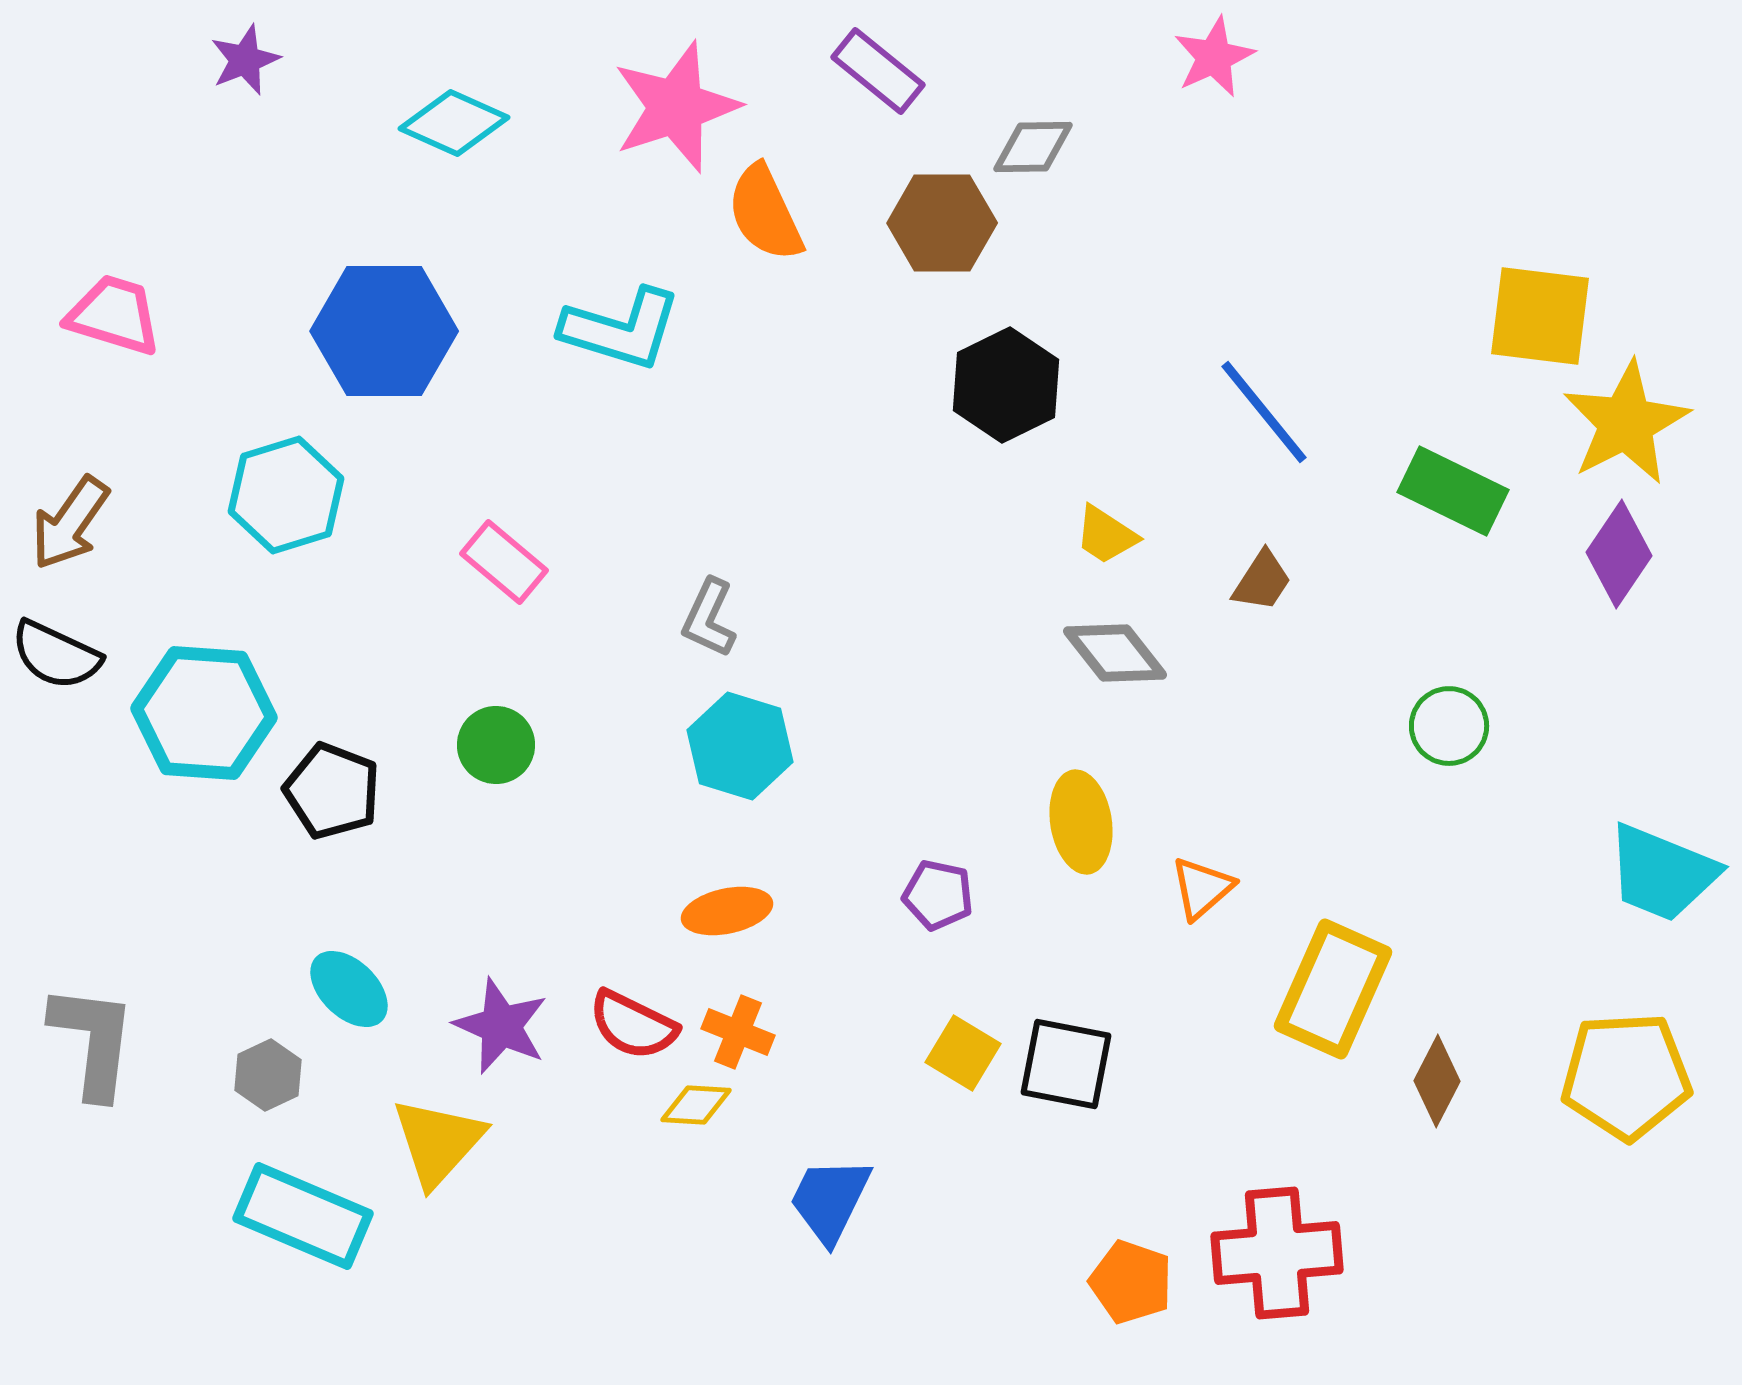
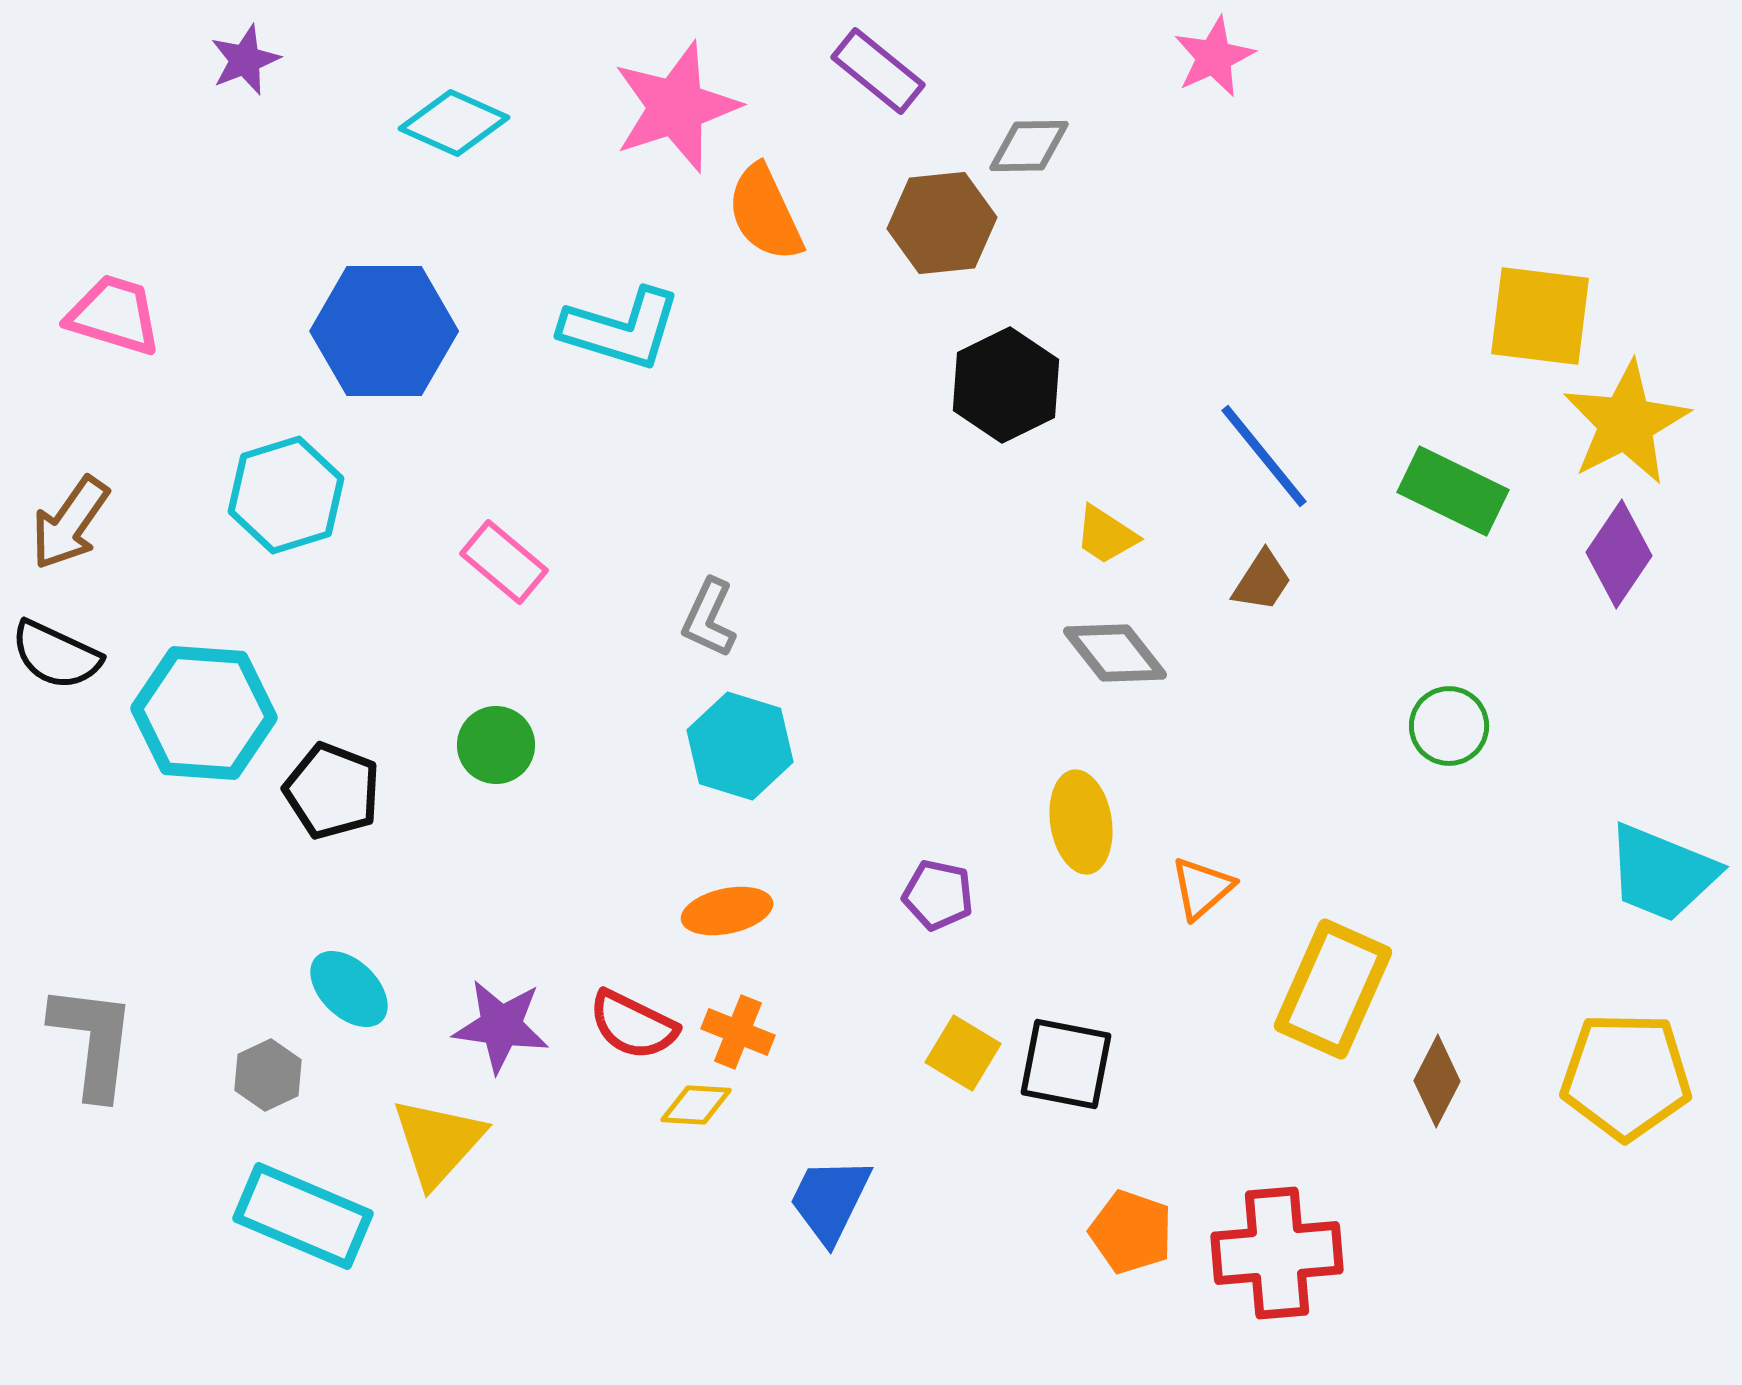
gray diamond at (1033, 147): moved 4 px left, 1 px up
brown hexagon at (942, 223): rotated 6 degrees counterclockwise
blue line at (1264, 412): moved 44 px down
purple star at (501, 1026): rotated 16 degrees counterclockwise
yellow pentagon at (1626, 1076): rotated 4 degrees clockwise
orange pentagon at (1131, 1282): moved 50 px up
